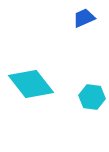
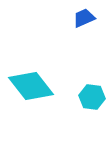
cyan diamond: moved 2 px down
